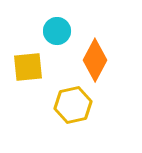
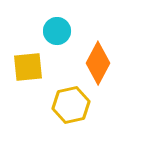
orange diamond: moved 3 px right, 3 px down
yellow hexagon: moved 2 px left
